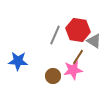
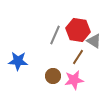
pink star: moved 1 px right, 10 px down
